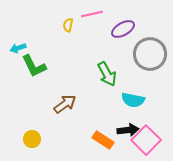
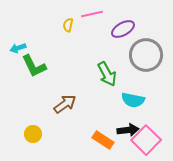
gray circle: moved 4 px left, 1 px down
yellow circle: moved 1 px right, 5 px up
